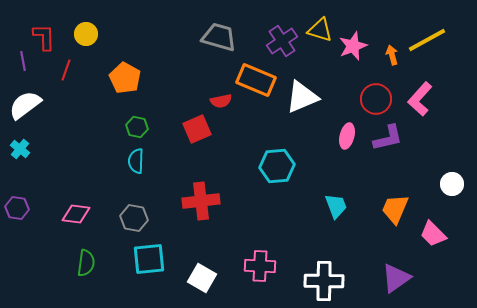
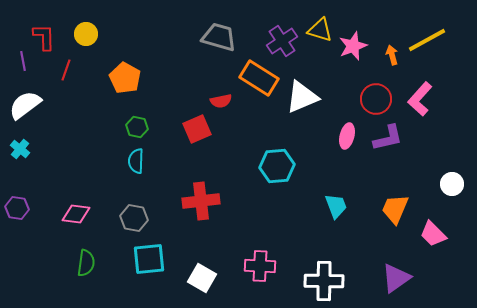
orange rectangle: moved 3 px right, 2 px up; rotated 9 degrees clockwise
